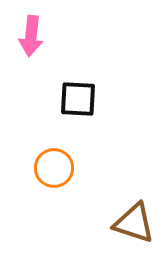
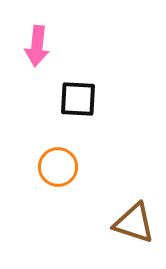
pink arrow: moved 6 px right, 10 px down
orange circle: moved 4 px right, 1 px up
